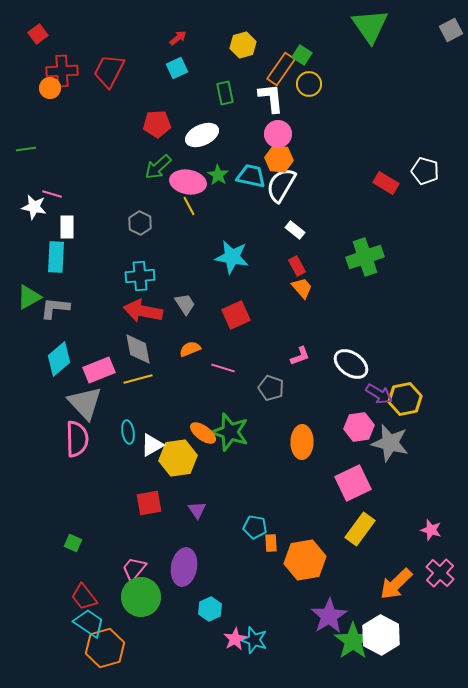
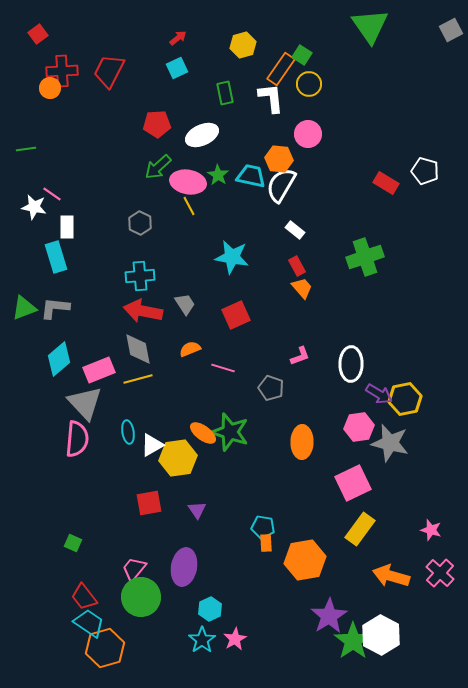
pink circle at (278, 134): moved 30 px right
pink line at (52, 194): rotated 18 degrees clockwise
cyan rectangle at (56, 257): rotated 20 degrees counterclockwise
green triangle at (29, 297): moved 5 px left, 11 px down; rotated 8 degrees clockwise
white ellipse at (351, 364): rotated 56 degrees clockwise
pink semicircle at (77, 439): rotated 6 degrees clockwise
cyan pentagon at (255, 527): moved 8 px right
orange rectangle at (271, 543): moved 5 px left
orange arrow at (396, 584): moved 5 px left, 8 px up; rotated 60 degrees clockwise
cyan star at (254, 640): moved 52 px left; rotated 20 degrees clockwise
